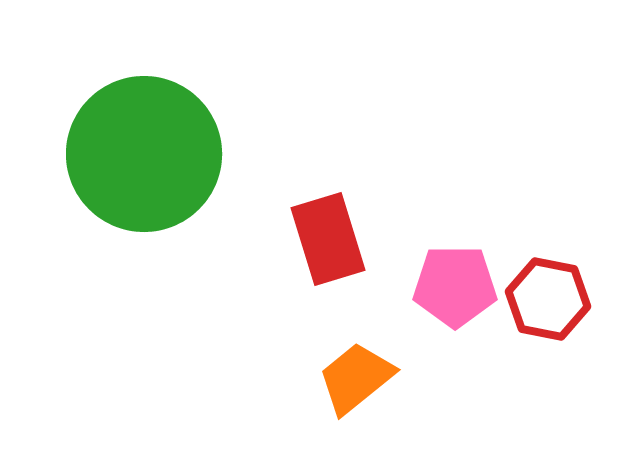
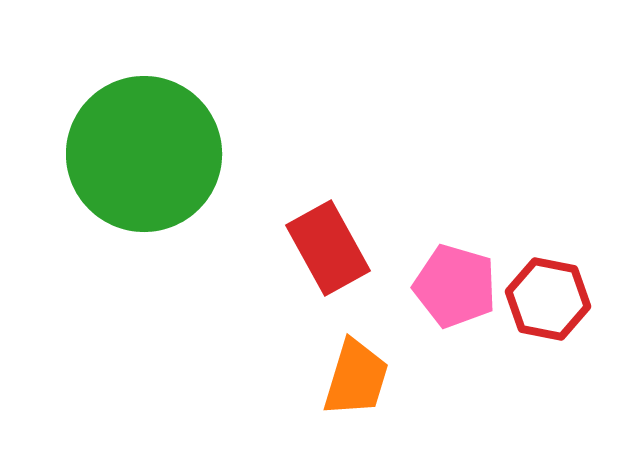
red rectangle: moved 9 px down; rotated 12 degrees counterclockwise
pink pentagon: rotated 16 degrees clockwise
orange trapezoid: rotated 146 degrees clockwise
